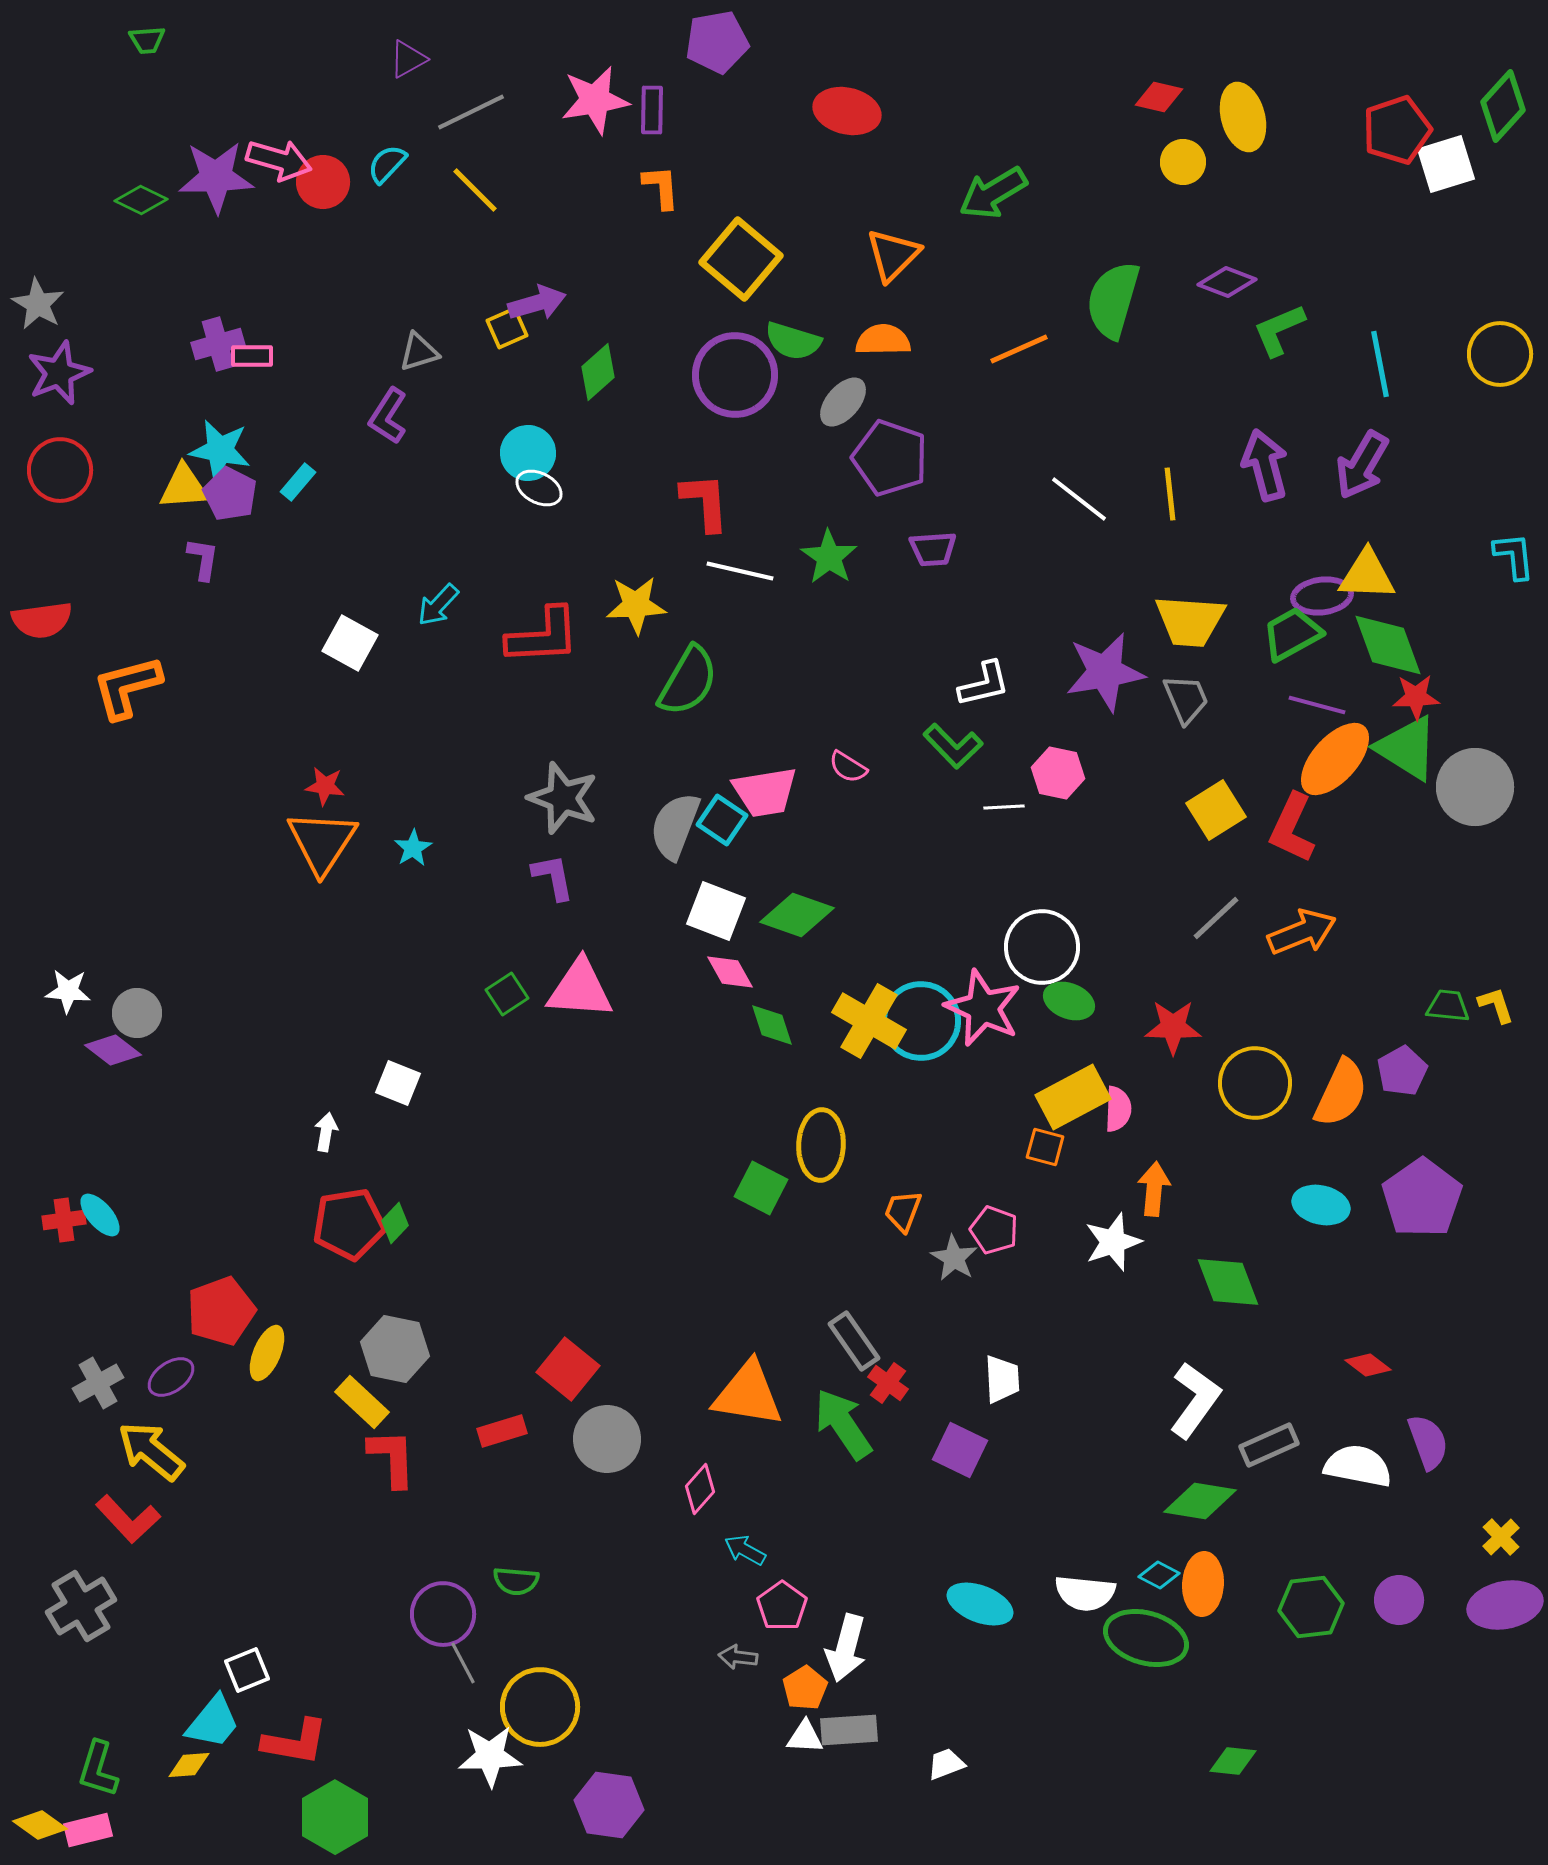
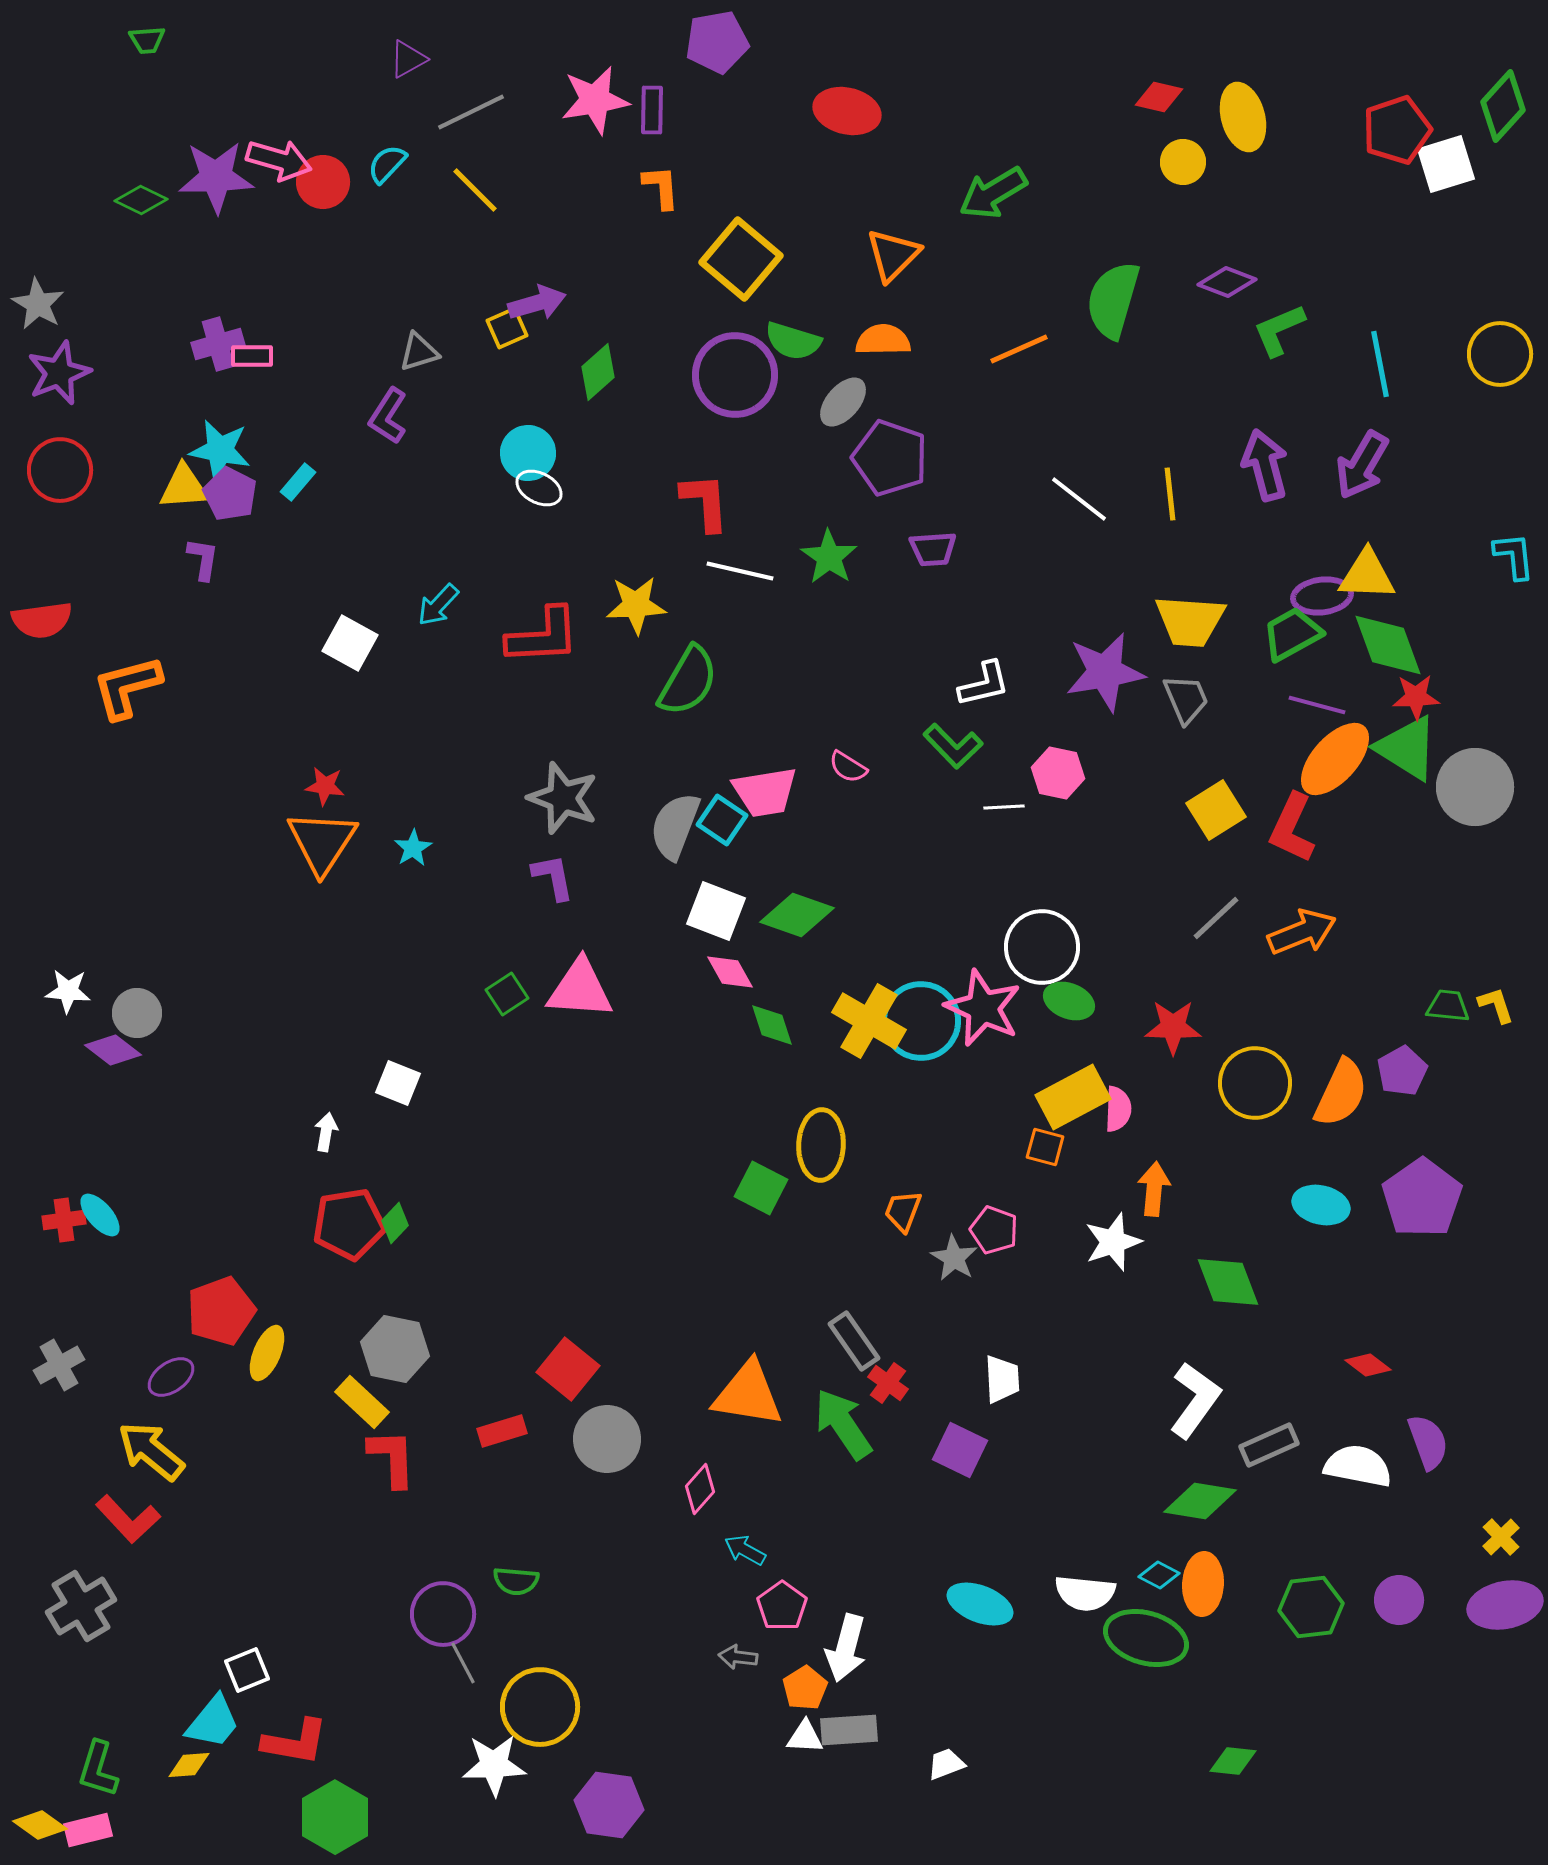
gray cross at (98, 1383): moved 39 px left, 18 px up
white star at (490, 1756): moved 4 px right, 9 px down
